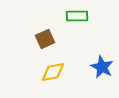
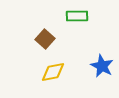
brown square: rotated 24 degrees counterclockwise
blue star: moved 1 px up
